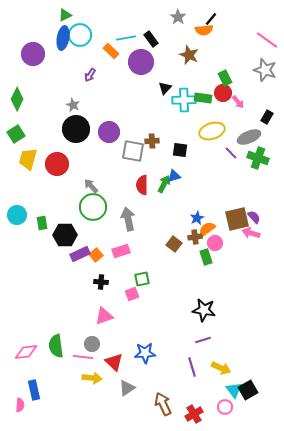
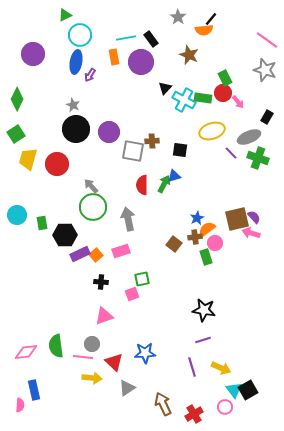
blue ellipse at (63, 38): moved 13 px right, 24 px down
orange rectangle at (111, 51): moved 3 px right, 6 px down; rotated 35 degrees clockwise
cyan cross at (184, 100): rotated 30 degrees clockwise
